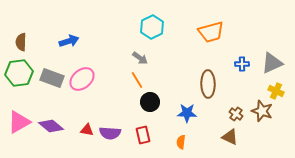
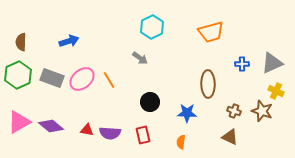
green hexagon: moved 1 px left, 2 px down; rotated 16 degrees counterclockwise
orange line: moved 28 px left
brown cross: moved 2 px left, 3 px up; rotated 16 degrees counterclockwise
